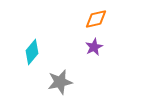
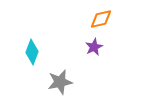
orange diamond: moved 5 px right
cyan diamond: rotated 20 degrees counterclockwise
